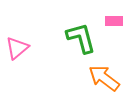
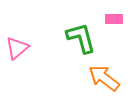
pink rectangle: moved 2 px up
